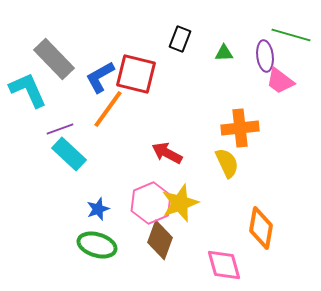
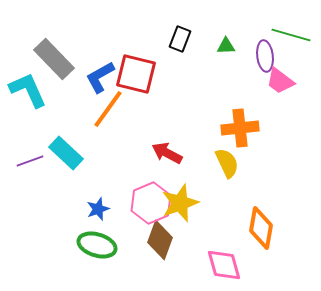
green triangle: moved 2 px right, 7 px up
purple line: moved 30 px left, 32 px down
cyan rectangle: moved 3 px left, 1 px up
